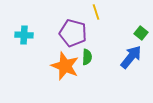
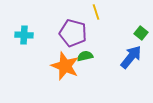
green semicircle: moved 2 px left, 1 px up; rotated 105 degrees counterclockwise
